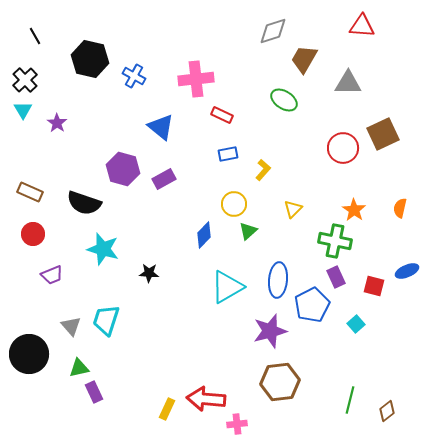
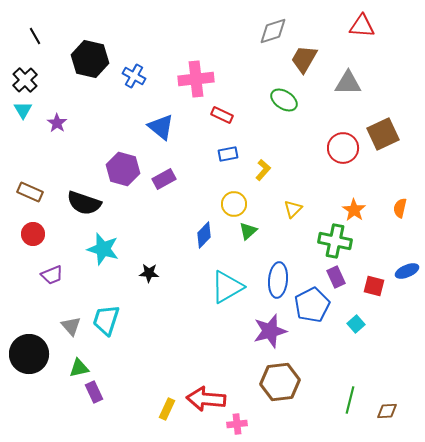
brown diamond at (387, 411): rotated 35 degrees clockwise
